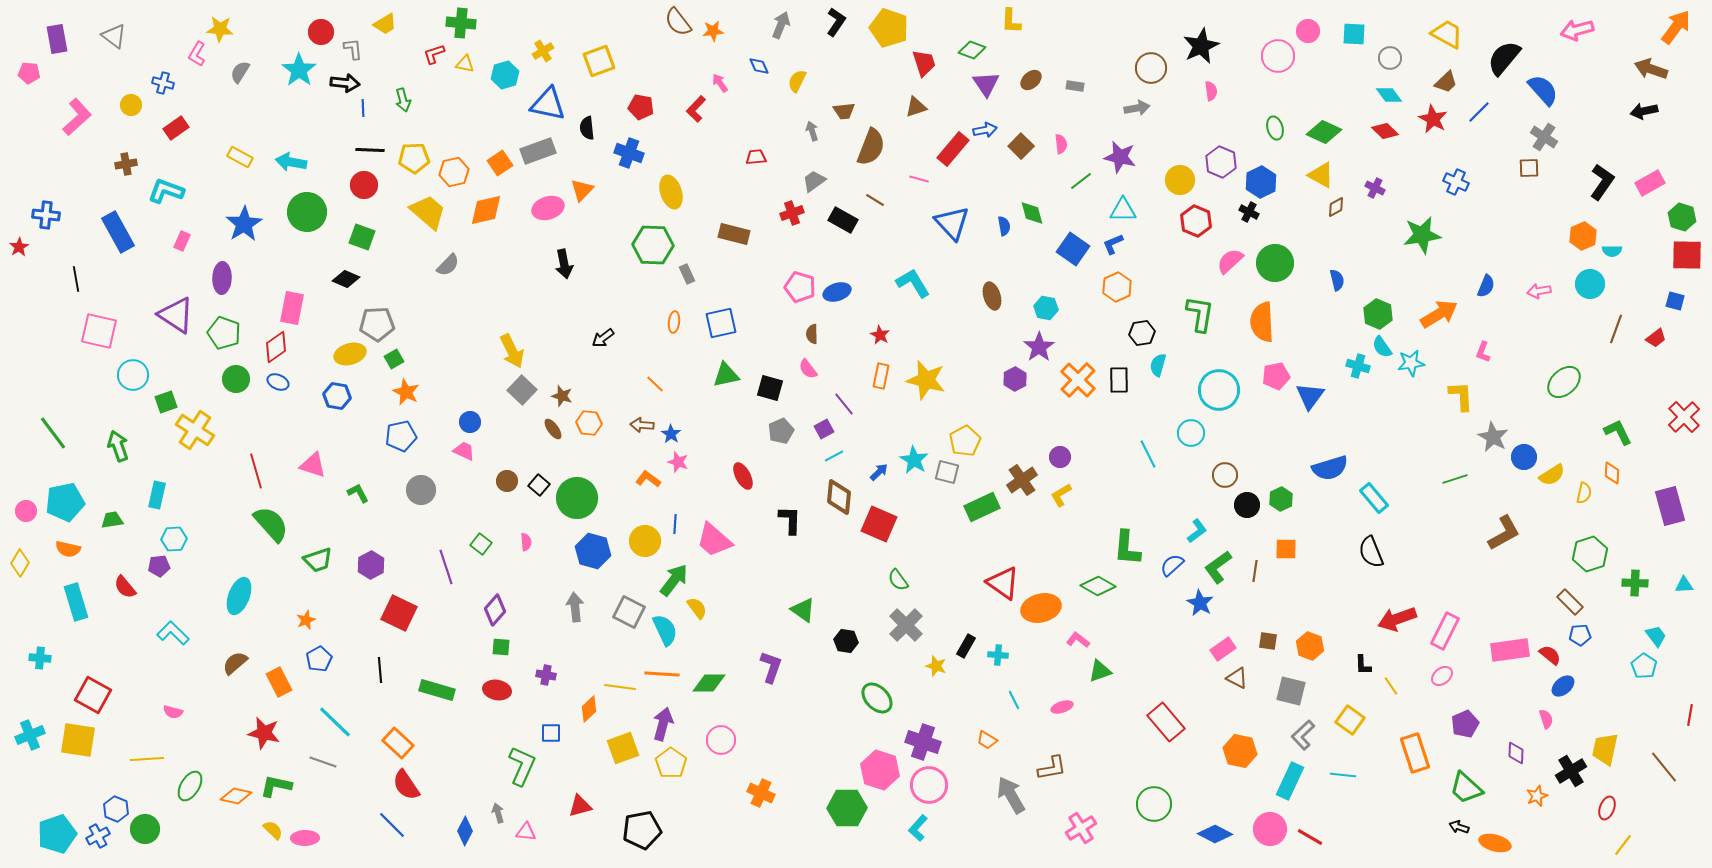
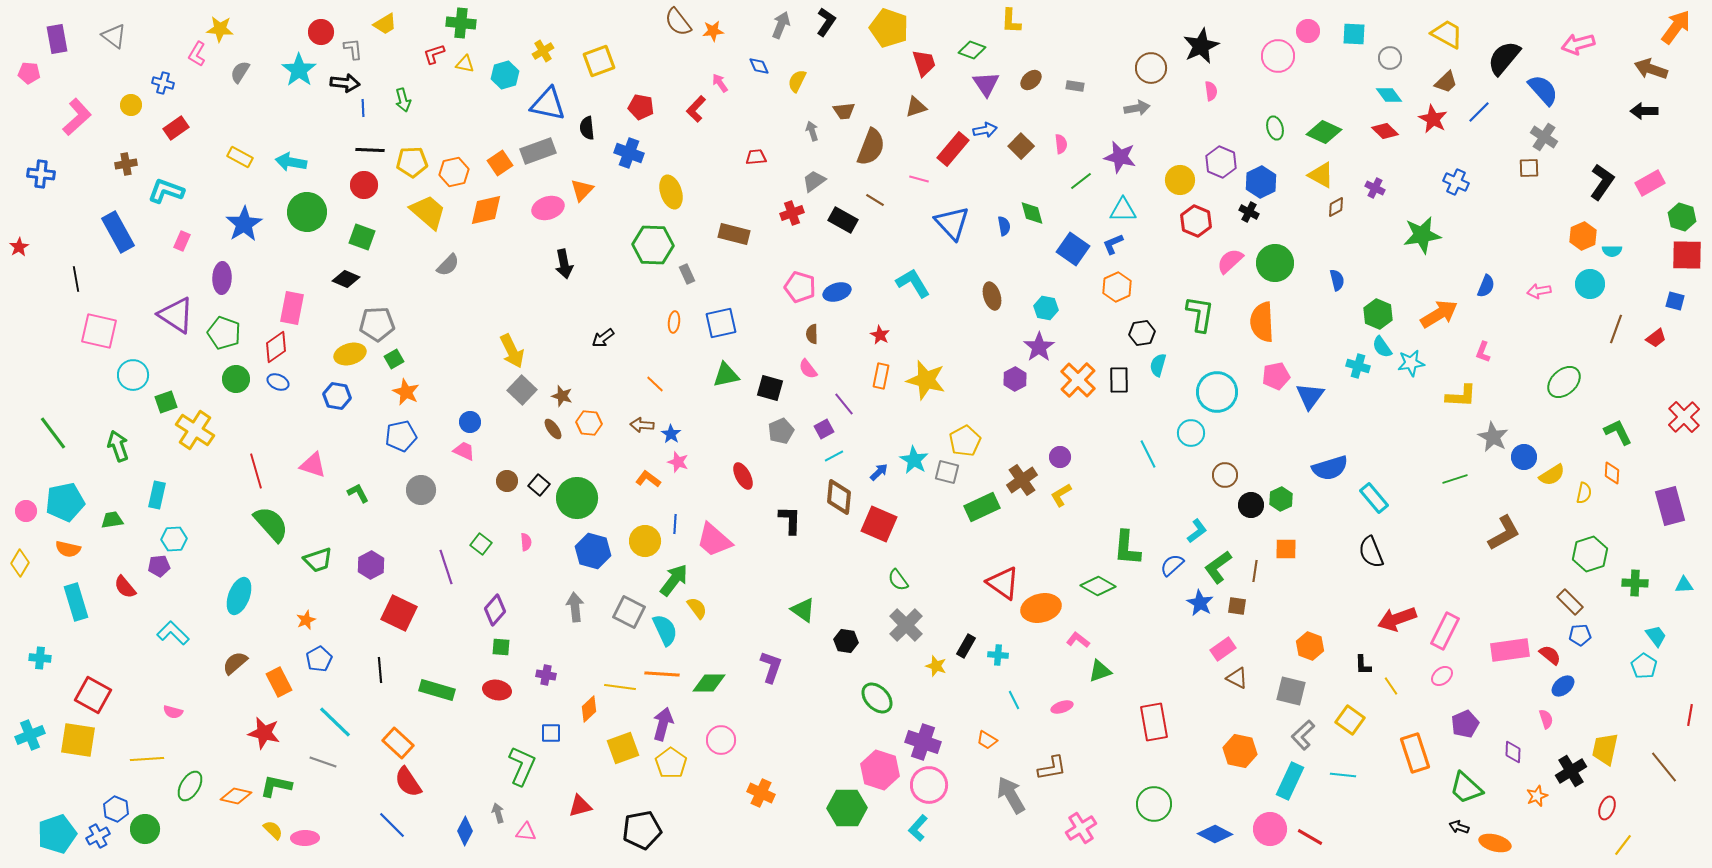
black L-shape at (836, 22): moved 10 px left
pink arrow at (1577, 30): moved 1 px right, 14 px down
black arrow at (1644, 111): rotated 12 degrees clockwise
yellow pentagon at (414, 158): moved 2 px left, 4 px down
blue cross at (46, 215): moved 5 px left, 41 px up
cyan circle at (1219, 390): moved 2 px left, 2 px down
yellow L-shape at (1461, 396): rotated 96 degrees clockwise
black circle at (1247, 505): moved 4 px right
brown square at (1268, 641): moved 31 px left, 35 px up
red rectangle at (1166, 722): moved 12 px left; rotated 30 degrees clockwise
purple diamond at (1516, 753): moved 3 px left, 1 px up
red semicircle at (406, 785): moved 2 px right, 3 px up
